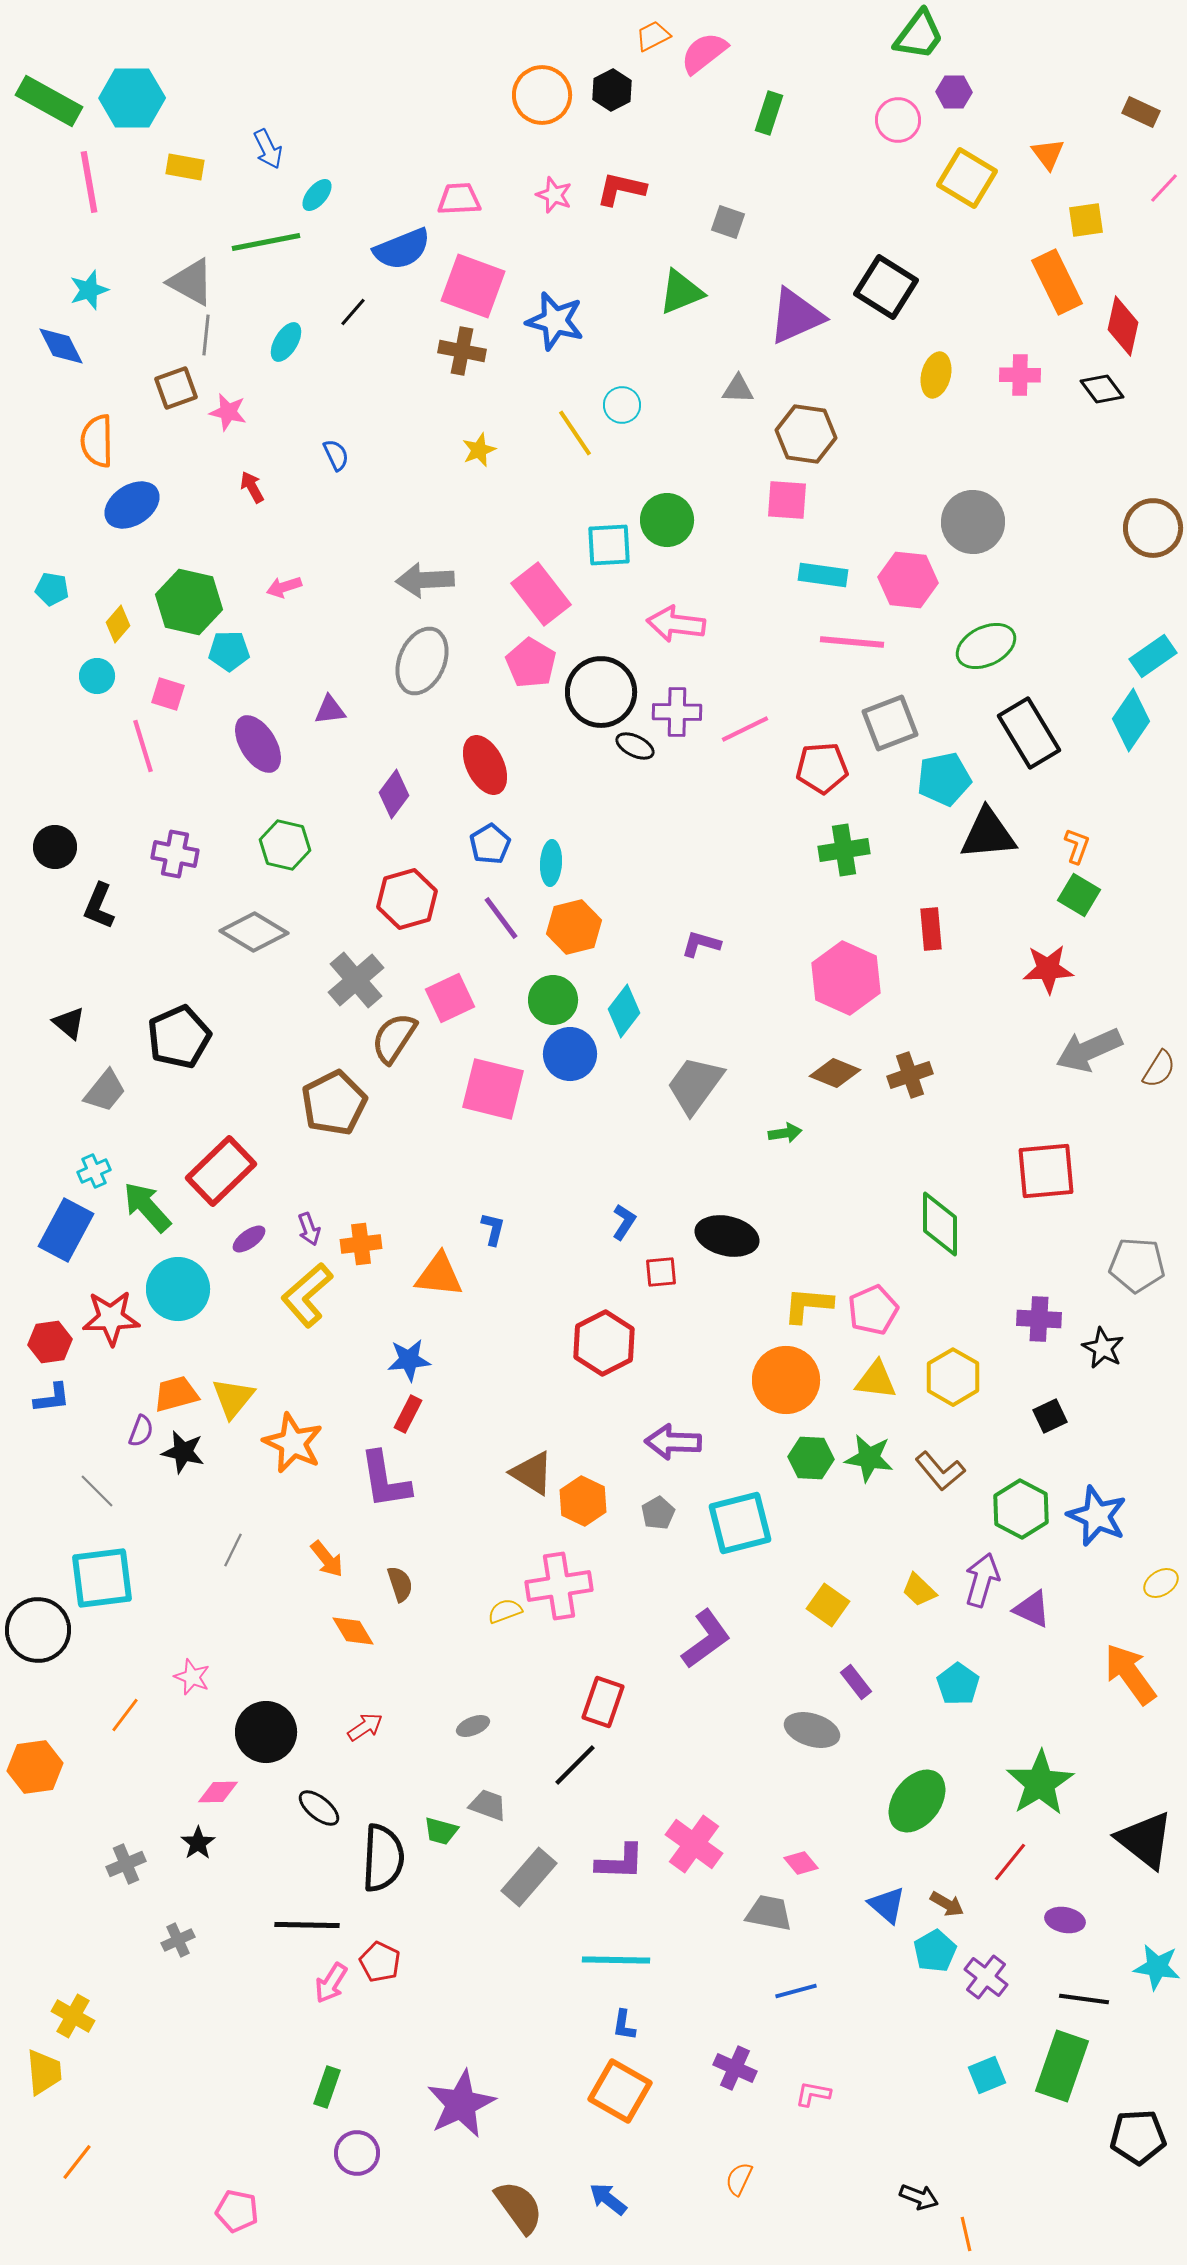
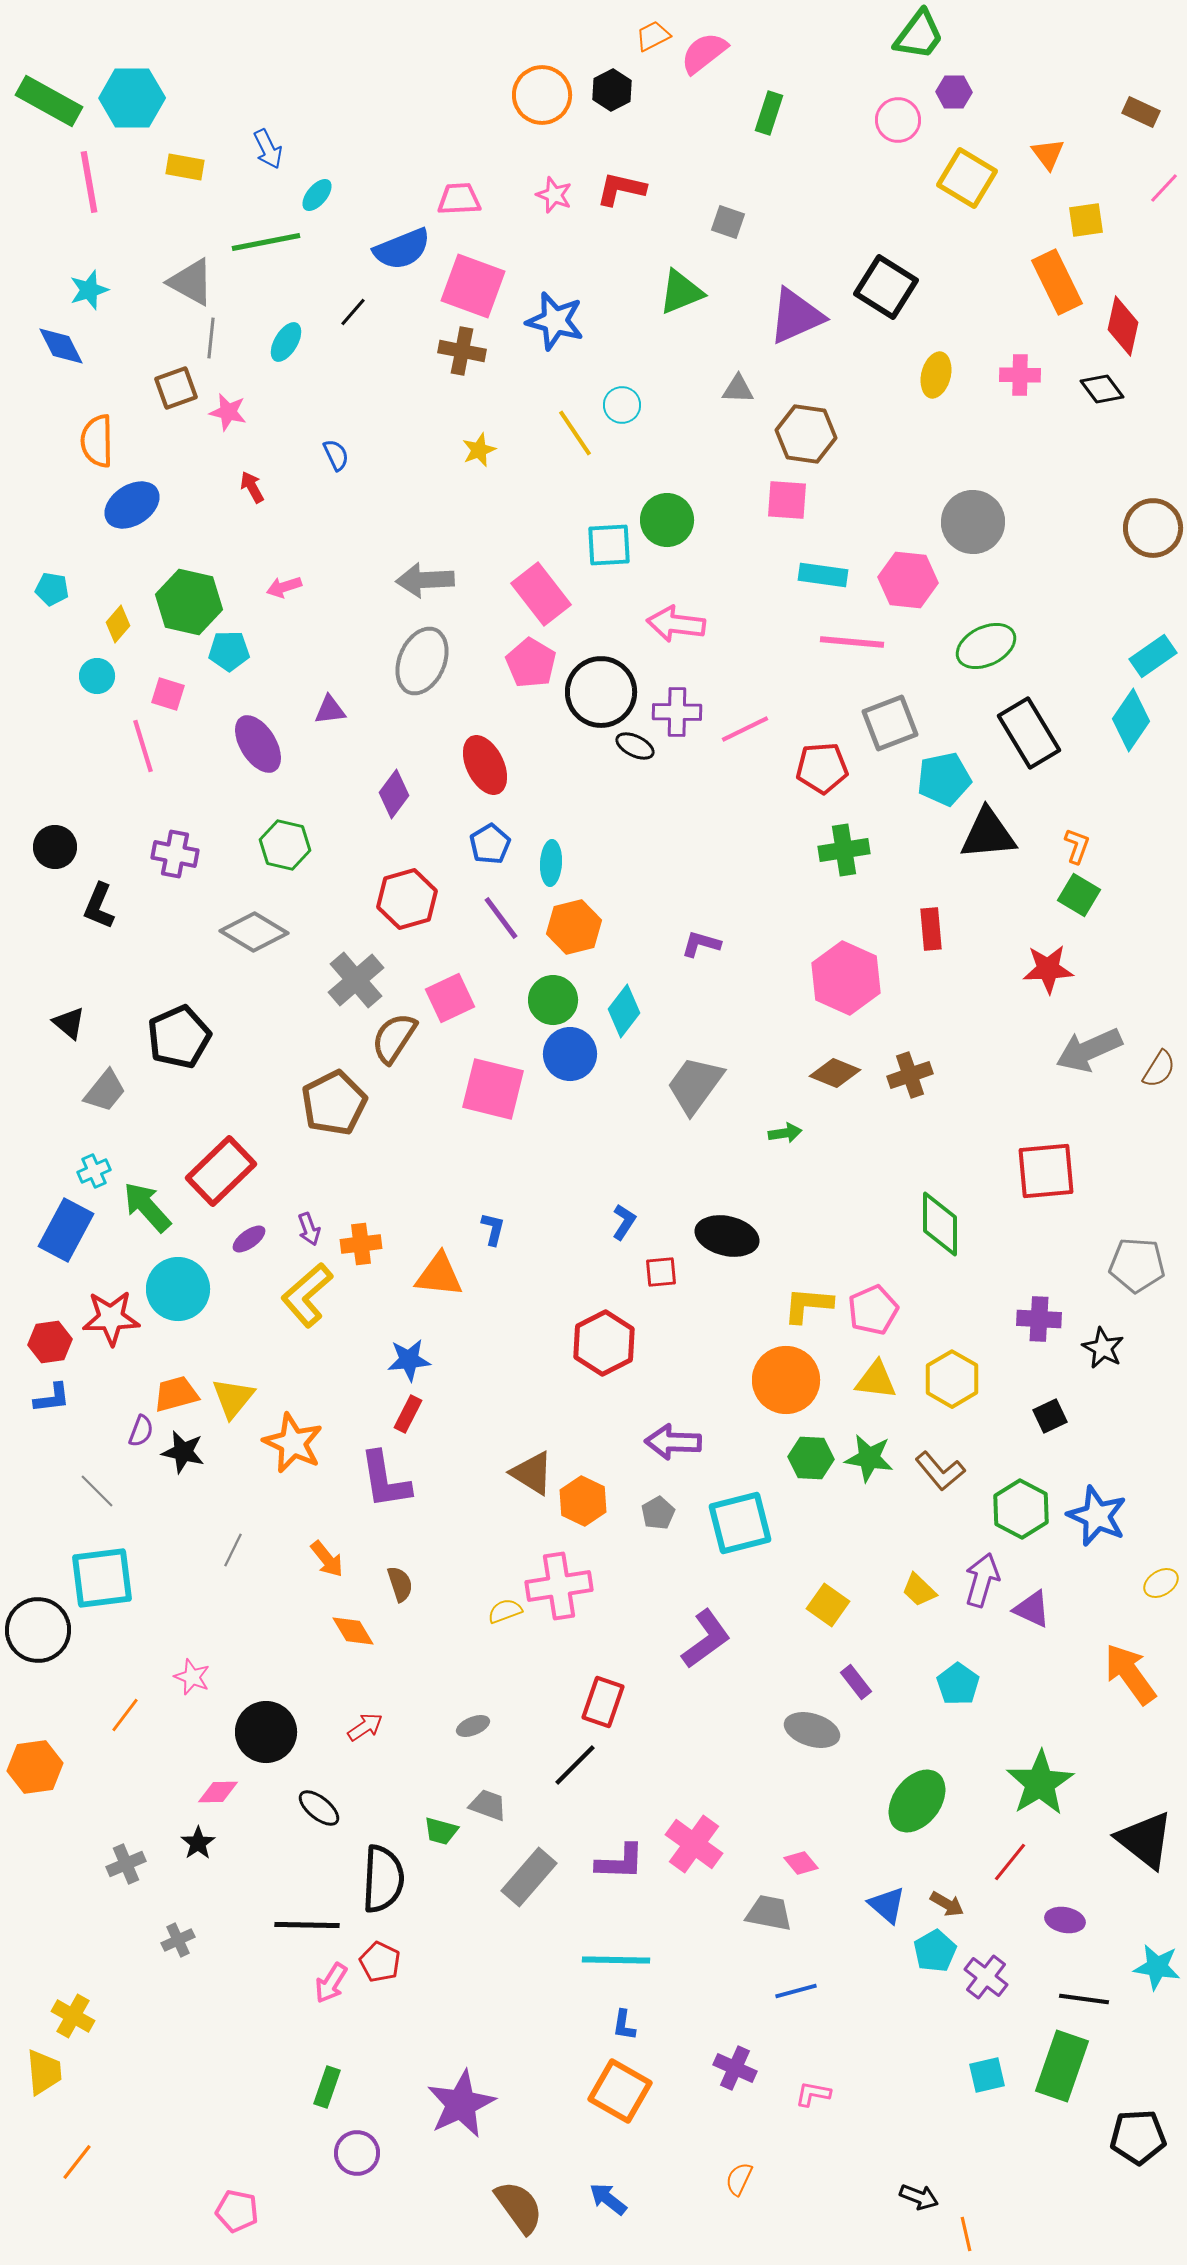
gray line at (206, 335): moved 5 px right, 3 px down
yellow hexagon at (953, 1377): moved 1 px left, 2 px down
black semicircle at (383, 1858): moved 21 px down
cyan square at (987, 2075): rotated 9 degrees clockwise
